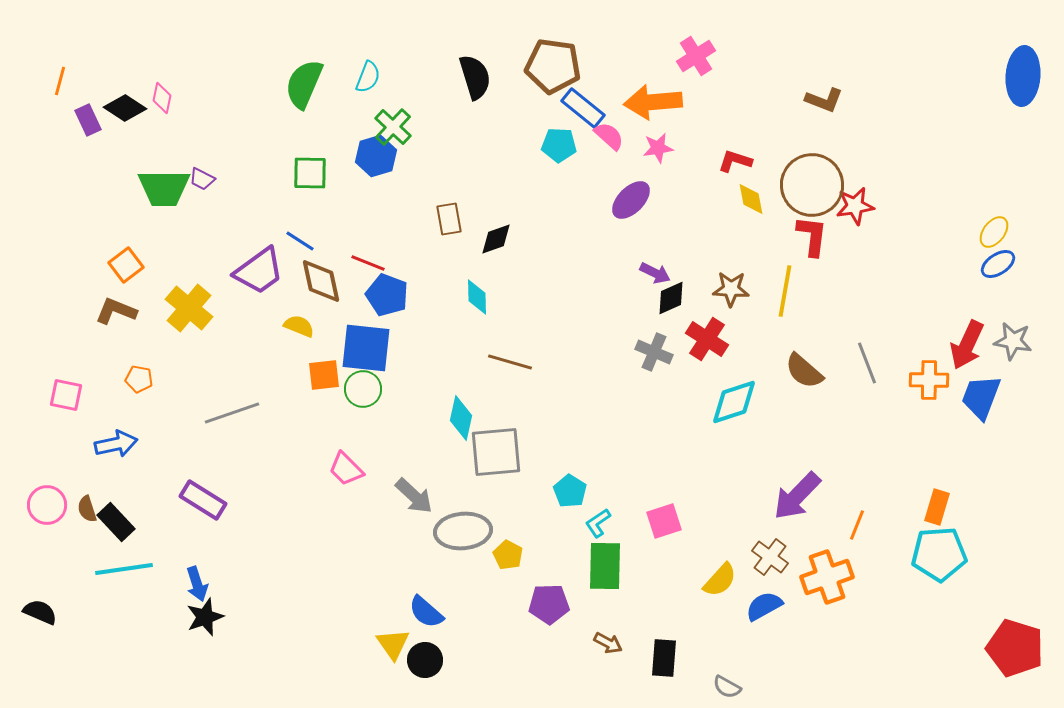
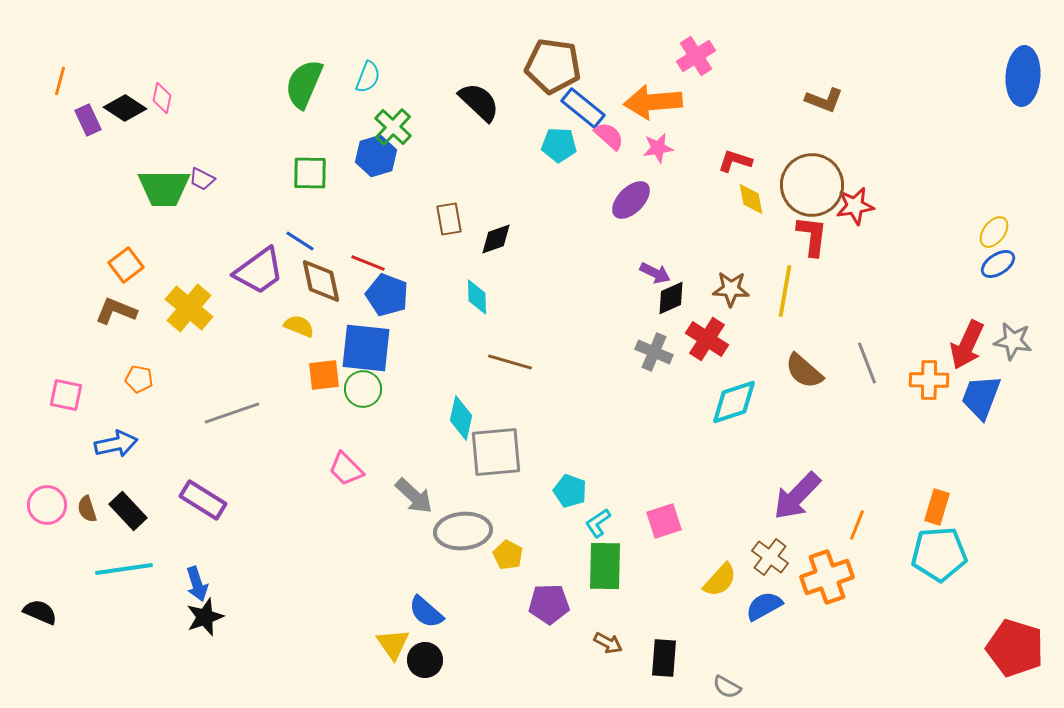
black semicircle at (475, 77): moved 4 px right, 25 px down; rotated 30 degrees counterclockwise
cyan pentagon at (570, 491): rotated 12 degrees counterclockwise
black rectangle at (116, 522): moved 12 px right, 11 px up
